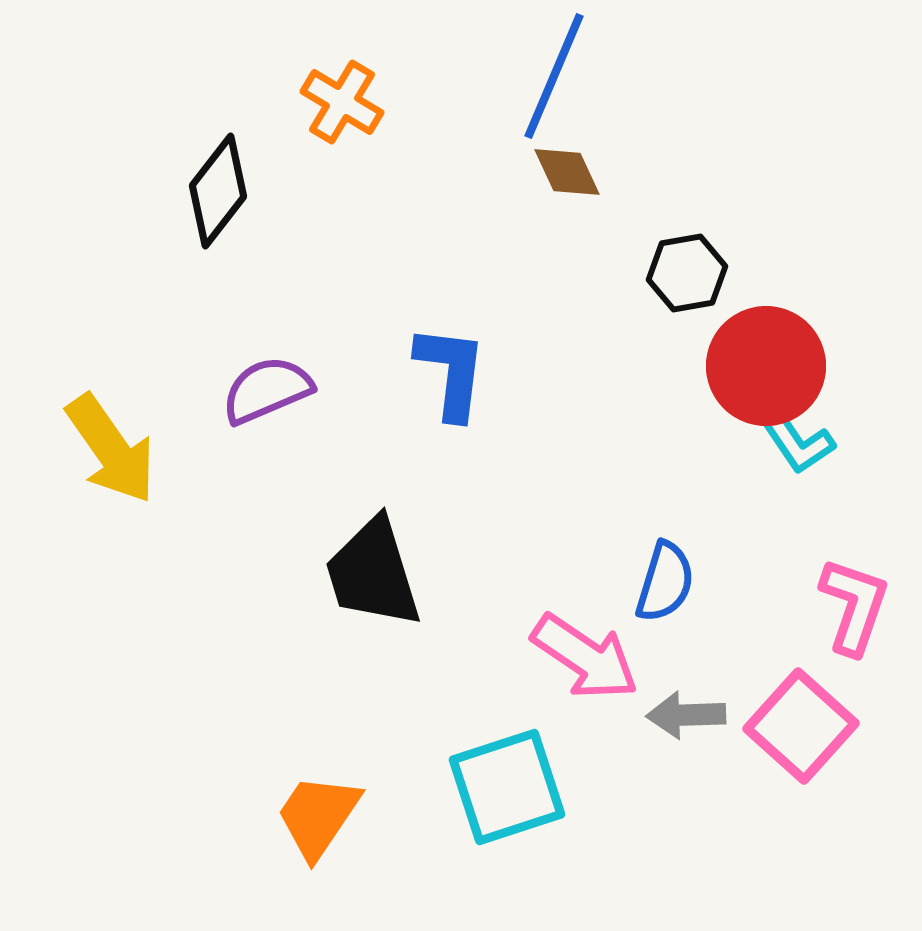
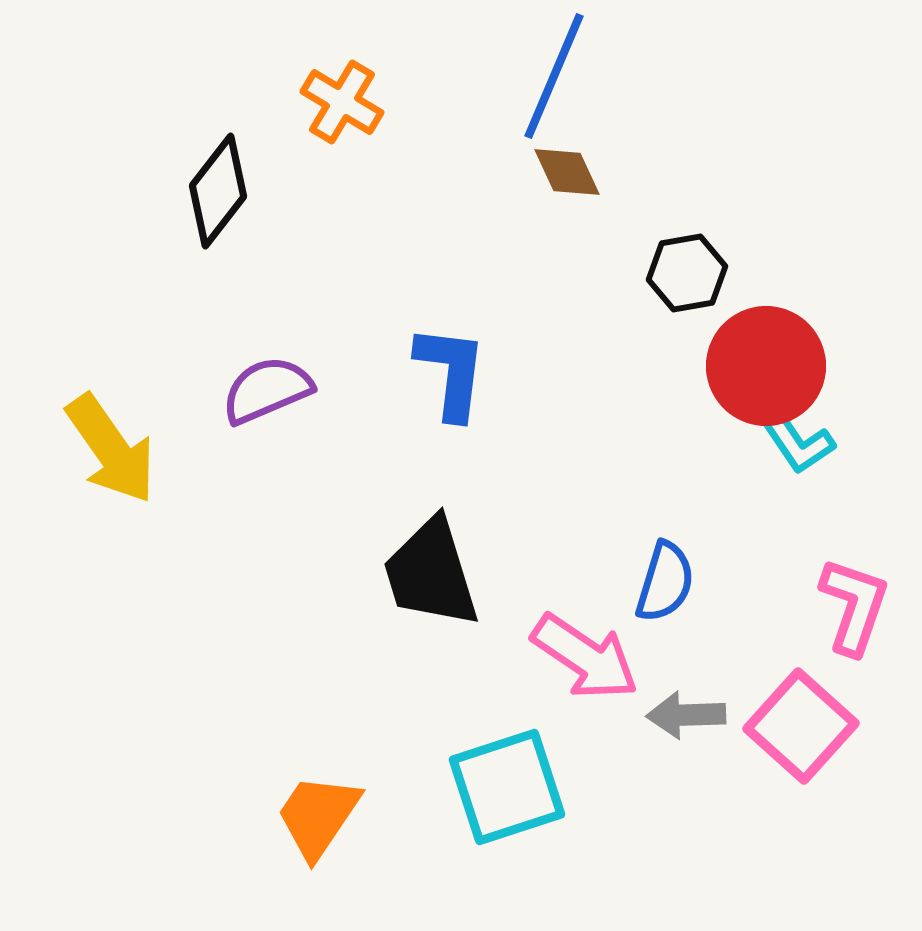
black trapezoid: moved 58 px right
